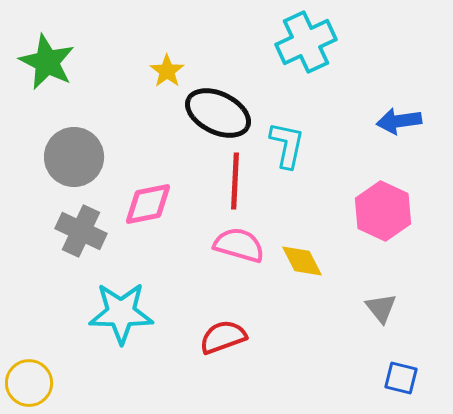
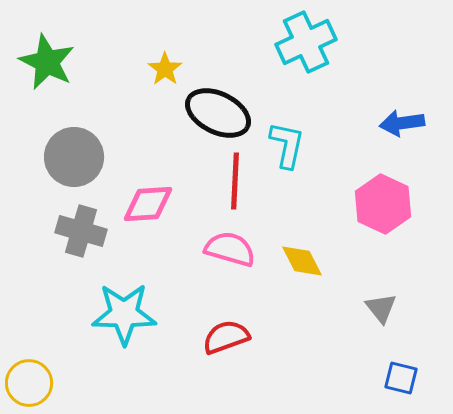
yellow star: moved 2 px left, 2 px up
blue arrow: moved 3 px right, 2 px down
pink diamond: rotated 8 degrees clockwise
pink hexagon: moved 7 px up
gray cross: rotated 9 degrees counterclockwise
pink semicircle: moved 9 px left, 4 px down
cyan star: moved 3 px right, 1 px down
red semicircle: moved 3 px right
